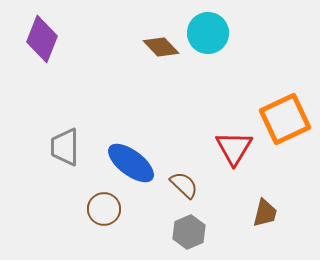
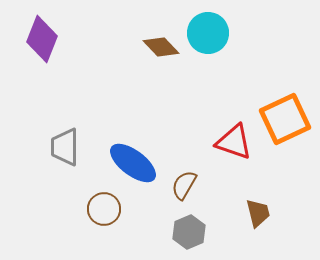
red triangle: moved 6 px up; rotated 42 degrees counterclockwise
blue ellipse: moved 2 px right
brown semicircle: rotated 104 degrees counterclockwise
brown trapezoid: moved 7 px left; rotated 28 degrees counterclockwise
